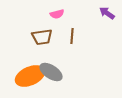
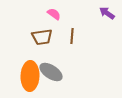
pink semicircle: moved 3 px left; rotated 128 degrees counterclockwise
orange ellipse: rotated 64 degrees counterclockwise
